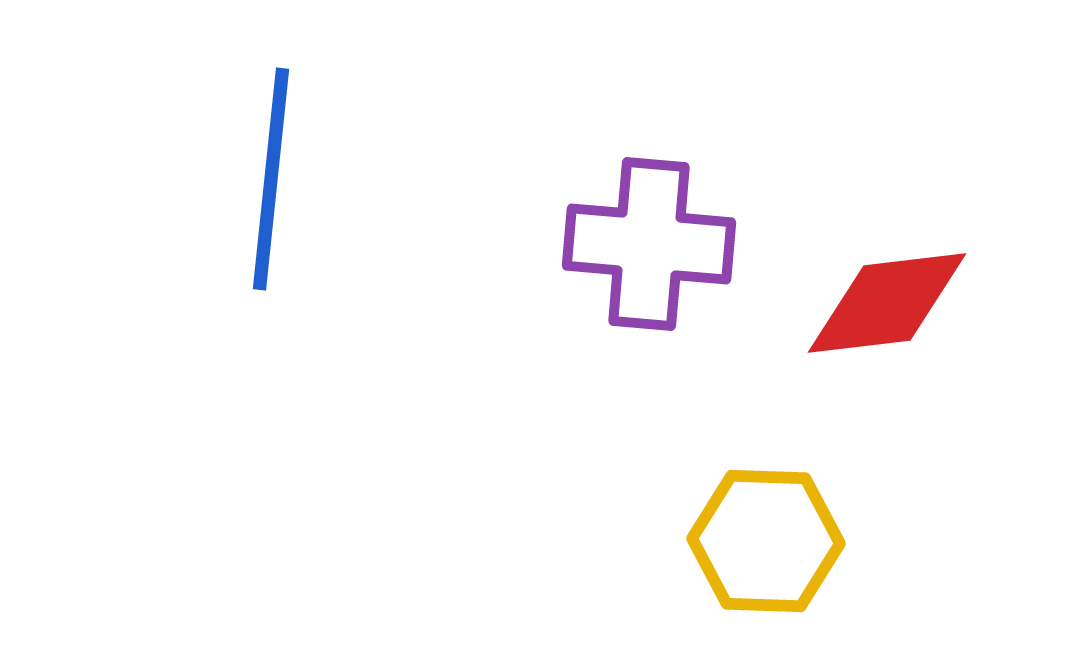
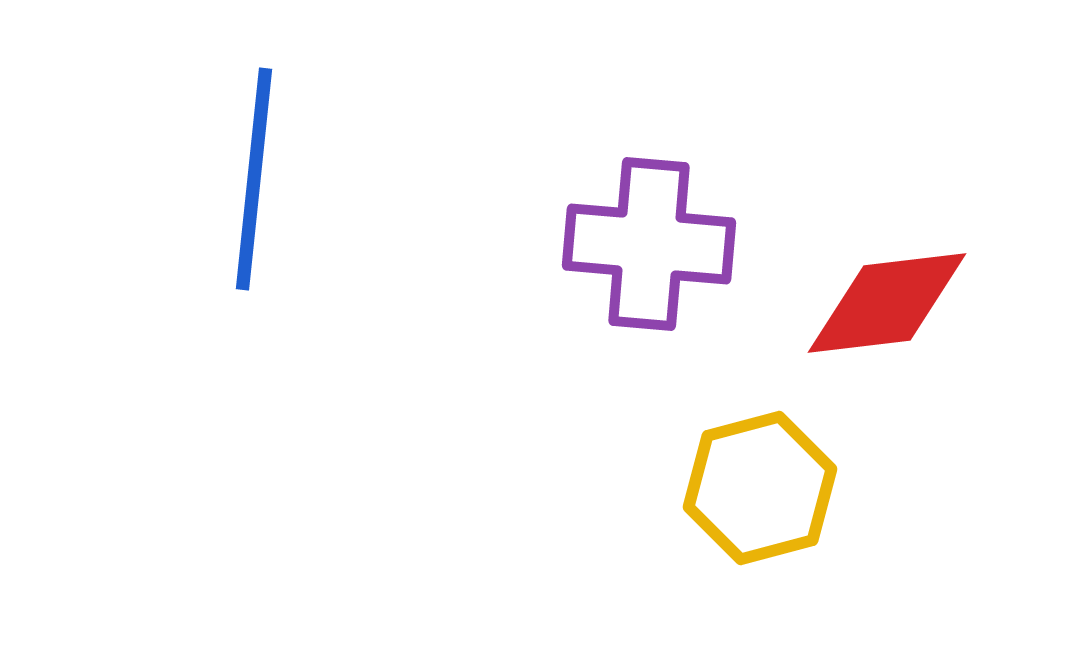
blue line: moved 17 px left
yellow hexagon: moved 6 px left, 53 px up; rotated 17 degrees counterclockwise
